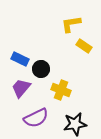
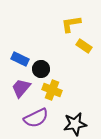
yellow cross: moved 9 px left
